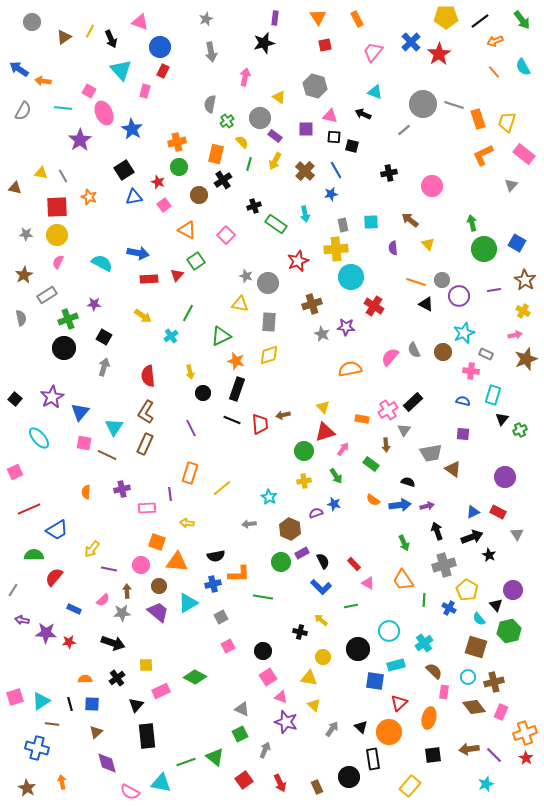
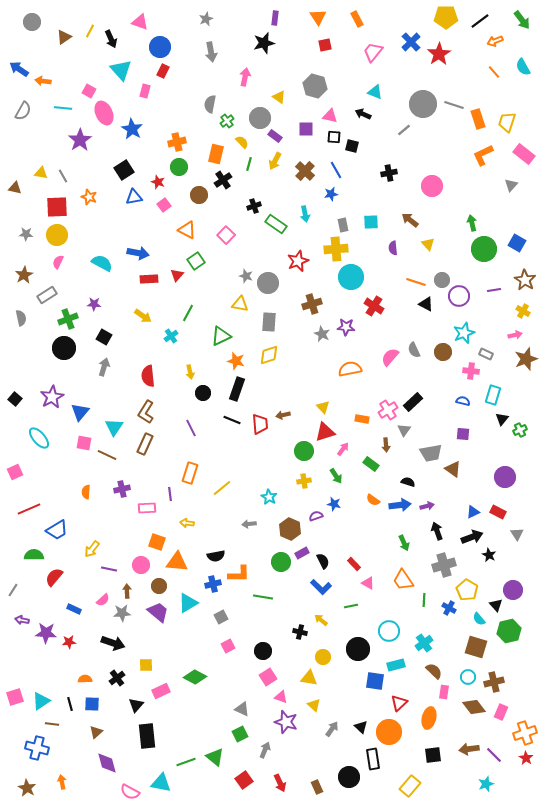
purple semicircle at (316, 513): moved 3 px down
